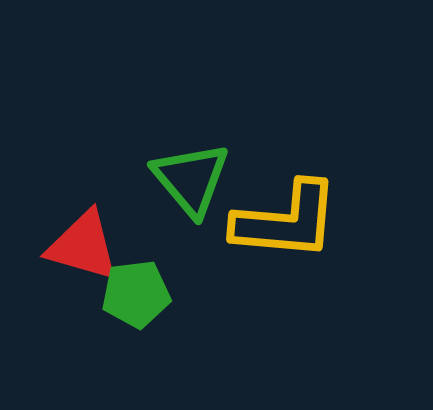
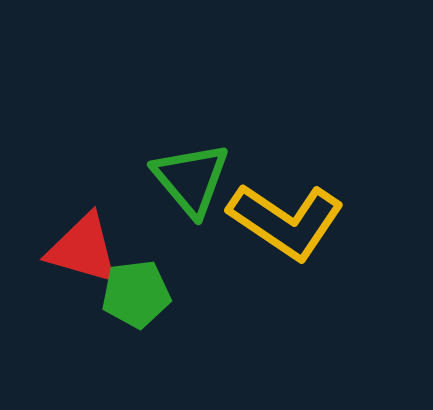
yellow L-shape: rotated 29 degrees clockwise
red triangle: moved 3 px down
